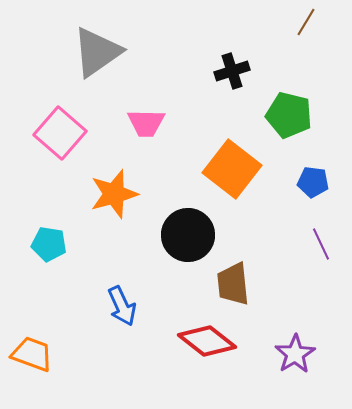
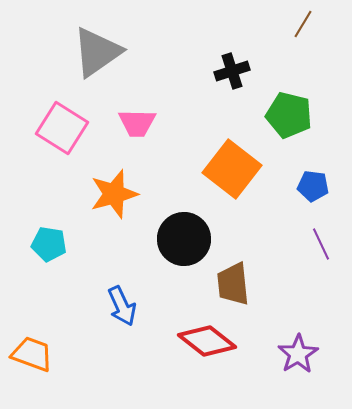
brown line: moved 3 px left, 2 px down
pink trapezoid: moved 9 px left
pink square: moved 2 px right, 5 px up; rotated 9 degrees counterclockwise
blue pentagon: moved 4 px down
black circle: moved 4 px left, 4 px down
purple star: moved 3 px right
